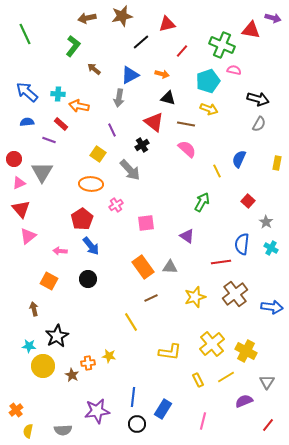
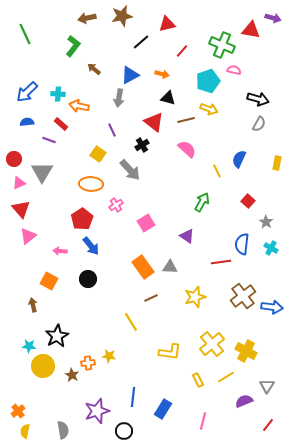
blue arrow at (27, 92): rotated 85 degrees counterclockwise
brown line at (186, 124): moved 4 px up; rotated 24 degrees counterclockwise
pink square at (146, 223): rotated 24 degrees counterclockwise
brown cross at (235, 294): moved 8 px right, 2 px down
brown arrow at (34, 309): moved 1 px left, 4 px up
gray triangle at (267, 382): moved 4 px down
orange cross at (16, 410): moved 2 px right, 1 px down
purple star at (97, 411): rotated 10 degrees counterclockwise
black circle at (137, 424): moved 13 px left, 7 px down
gray semicircle at (63, 430): rotated 96 degrees counterclockwise
yellow semicircle at (28, 431): moved 3 px left
